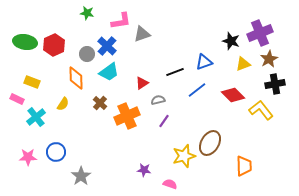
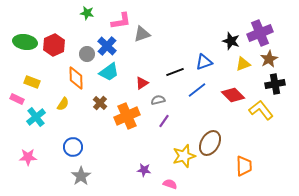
blue circle: moved 17 px right, 5 px up
